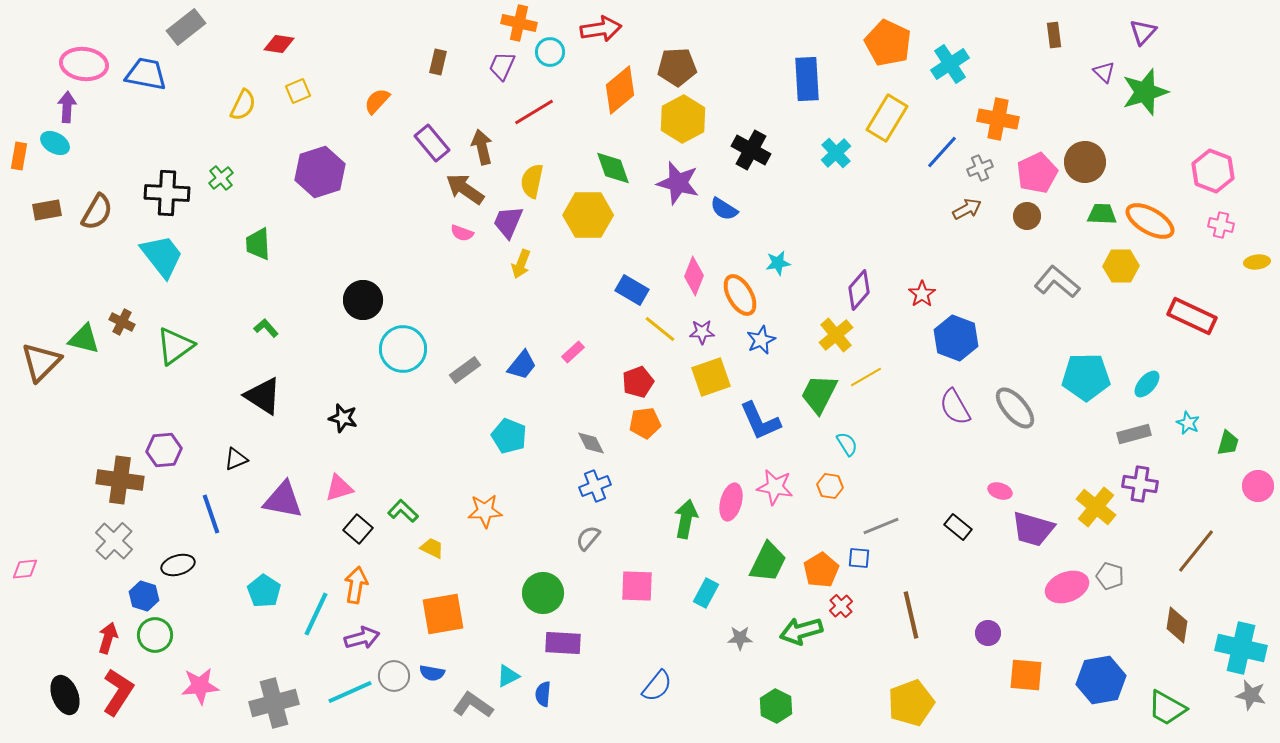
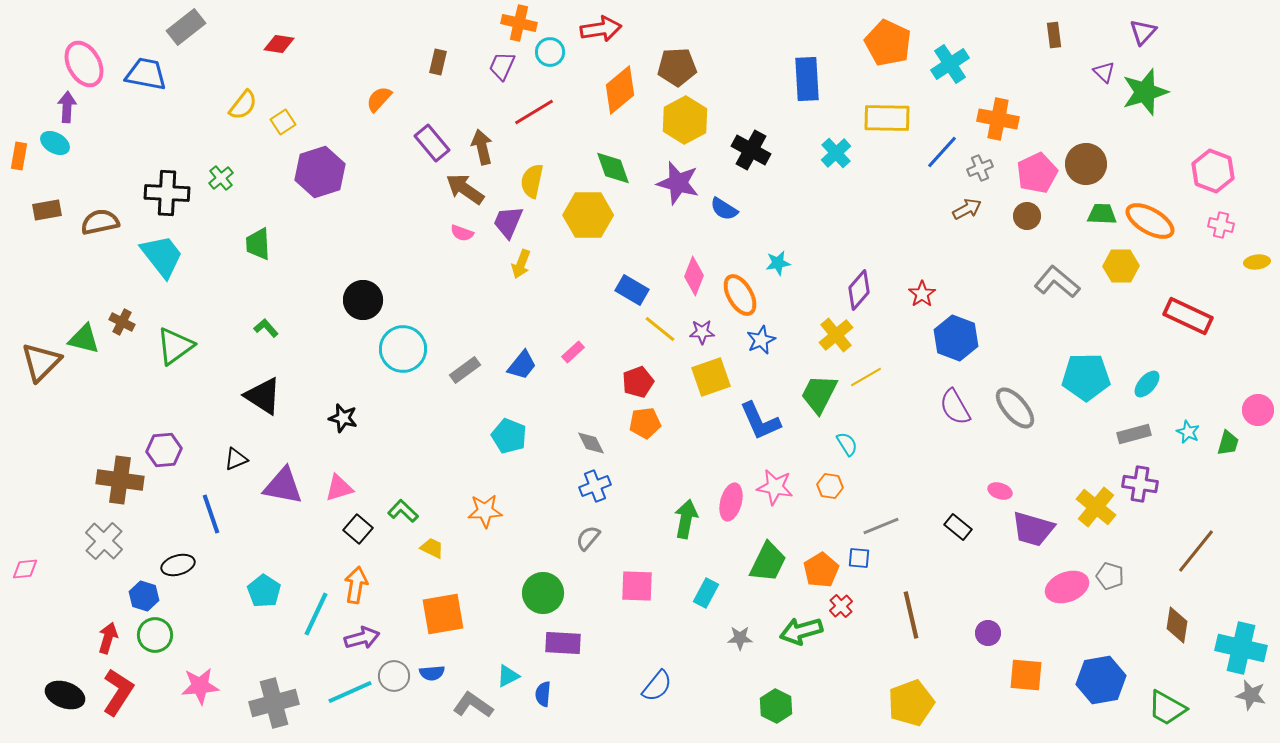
pink ellipse at (84, 64): rotated 54 degrees clockwise
yellow square at (298, 91): moved 15 px left, 31 px down; rotated 10 degrees counterclockwise
orange semicircle at (377, 101): moved 2 px right, 2 px up
yellow semicircle at (243, 105): rotated 12 degrees clockwise
yellow rectangle at (887, 118): rotated 60 degrees clockwise
yellow hexagon at (683, 119): moved 2 px right, 1 px down
brown circle at (1085, 162): moved 1 px right, 2 px down
brown semicircle at (97, 212): moved 3 px right, 10 px down; rotated 132 degrees counterclockwise
red rectangle at (1192, 316): moved 4 px left
cyan star at (1188, 423): moved 9 px down
pink circle at (1258, 486): moved 76 px up
purple triangle at (283, 500): moved 14 px up
gray cross at (114, 541): moved 10 px left
blue semicircle at (432, 673): rotated 15 degrees counterclockwise
black ellipse at (65, 695): rotated 48 degrees counterclockwise
